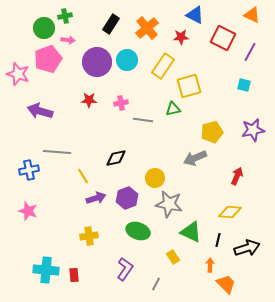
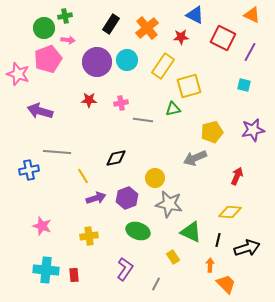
pink star at (28, 211): moved 14 px right, 15 px down
